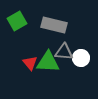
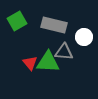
white circle: moved 3 px right, 21 px up
